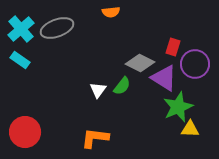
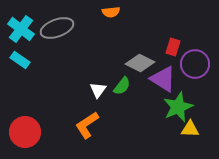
cyan cross: rotated 12 degrees counterclockwise
purple triangle: moved 1 px left, 1 px down
orange L-shape: moved 8 px left, 13 px up; rotated 40 degrees counterclockwise
